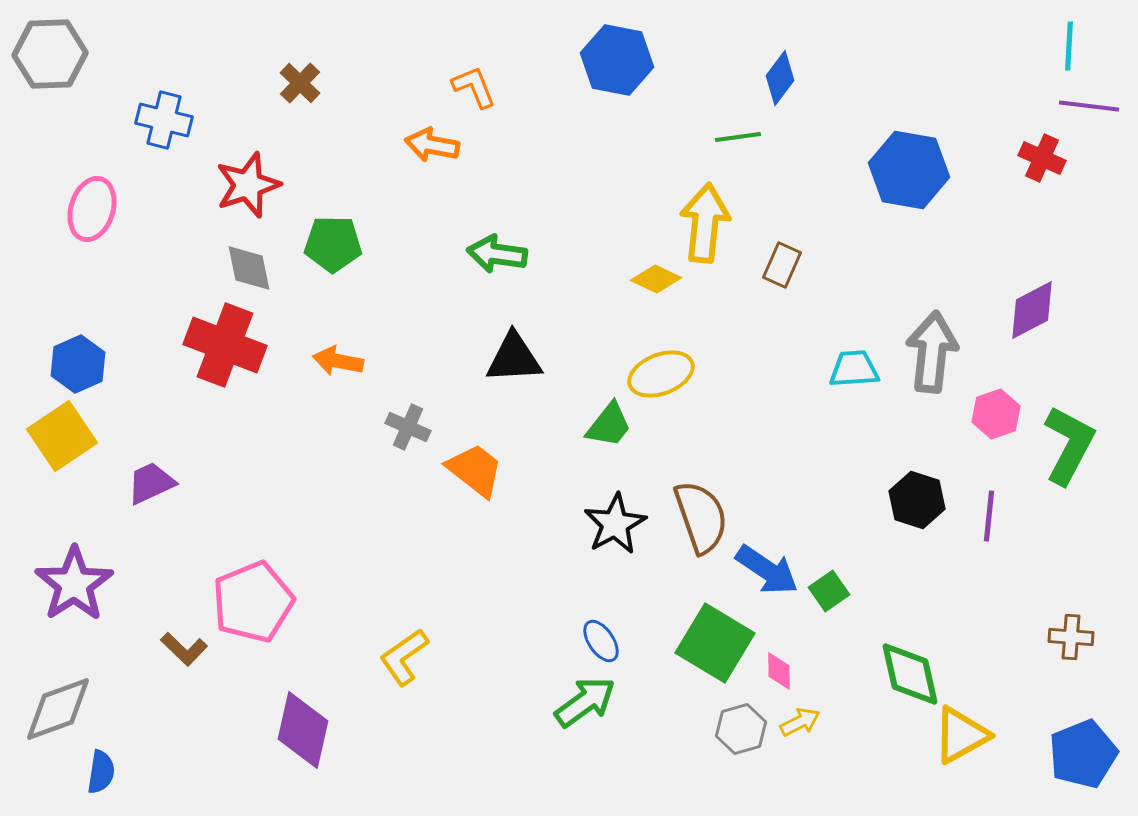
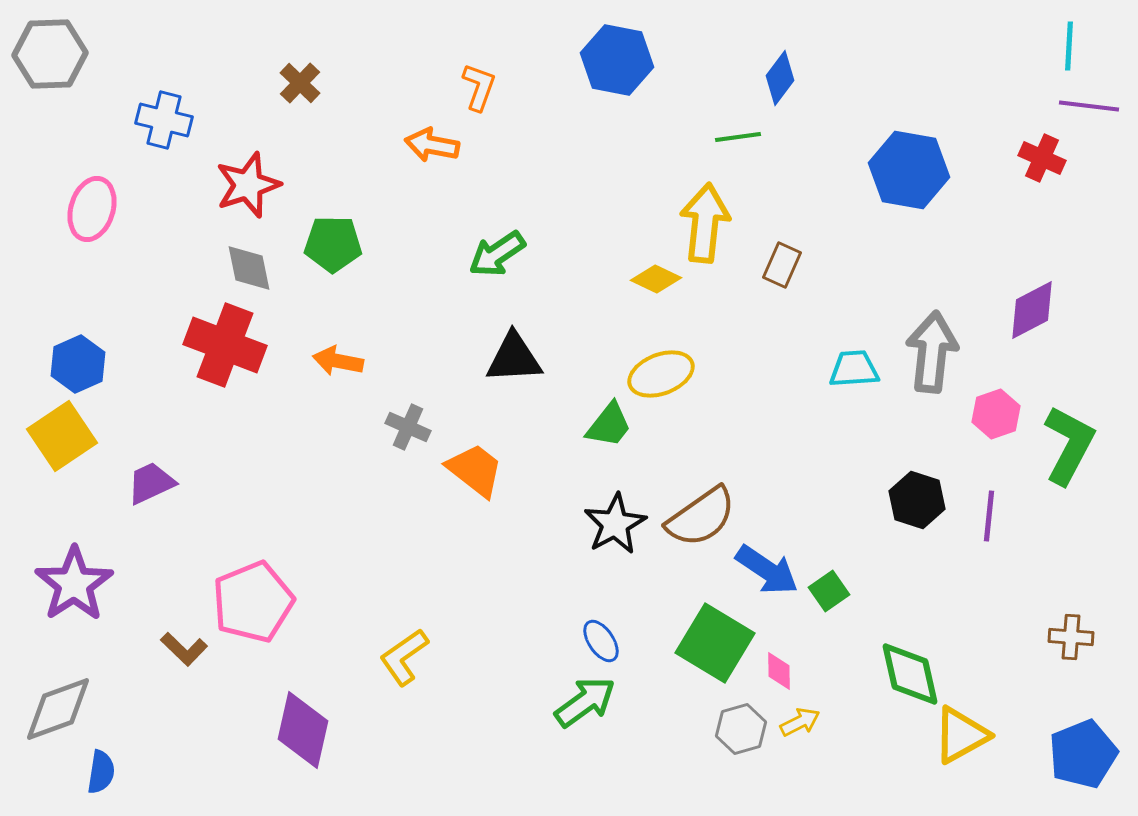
orange L-shape at (474, 87): moved 5 px right; rotated 42 degrees clockwise
green arrow at (497, 254): rotated 42 degrees counterclockwise
brown semicircle at (701, 517): rotated 74 degrees clockwise
